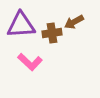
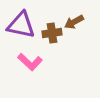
purple triangle: rotated 16 degrees clockwise
